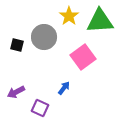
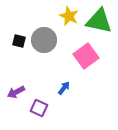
yellow star: rotated 12 degrees counterclockwise
green triangle: moved 1 px left; rotated 16 degrees clockwise
gray circle: moved 3 px down
black square: moved 2 px right, 4 px up
pink square: moved 3 px right, 1 px up
purple square: moved 1 px left
